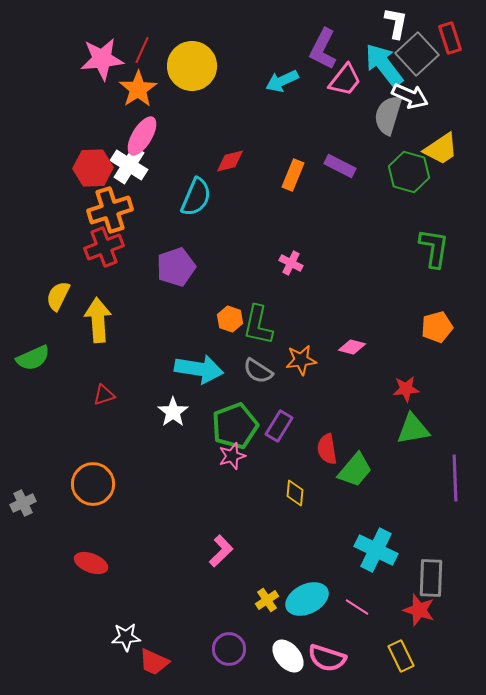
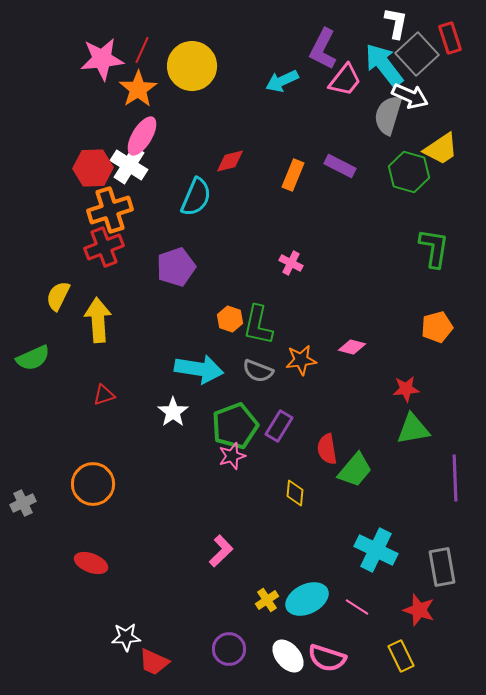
gray semicircle at (258, 371): rotated 12 degrees counterclockwise
gray rectangle at (431, 578): moved 11 px right, 11 px up; rotated 12 degrees counterclockwise
